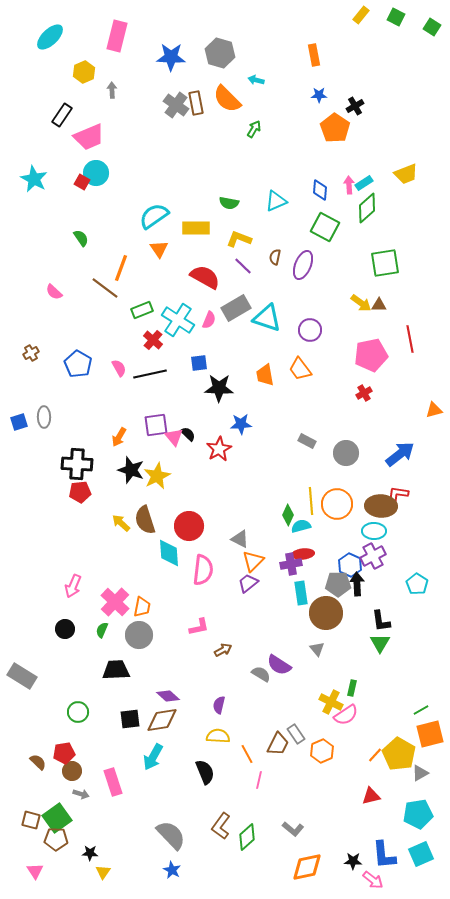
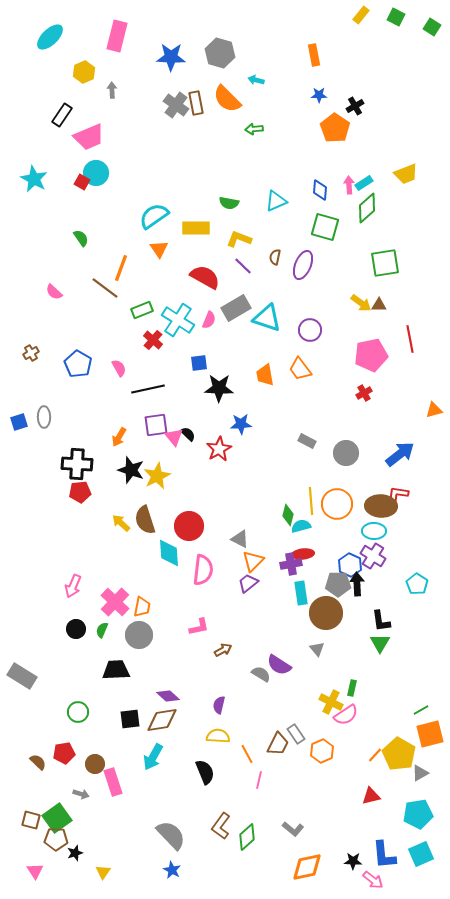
green arrow at (254, 129): rotated 126 degrees counterclockwise
green square at (325, 227): rotated 12 degrees counterclockwise
black line at (150, 374): moved 2 px left, 15 px down
green diamond at (288, 515): rotated 10 degrees counterclockwise
purple cross at (373, 556): rotated 30 degrees counterclockwise
black circle at (65, 629): moved 11 px right
brown circle at (72, 771): moved 23 px right, 7 px up
black star at (90, 853): moved 15 px left; rotated 21 degrees counterclockwise
